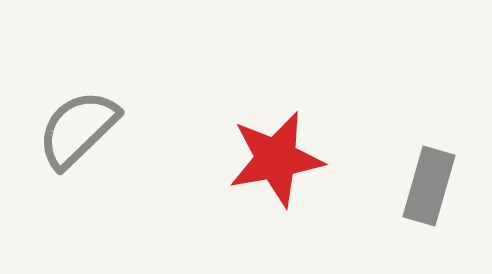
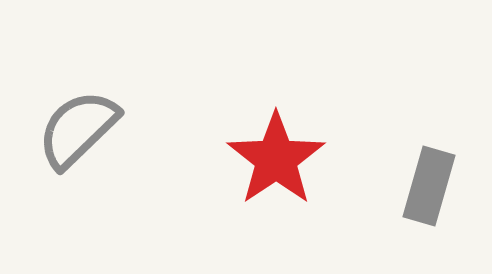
red star: rotated 24 degrees counterclockwise
